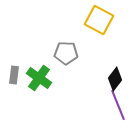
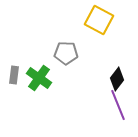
black diamond: moved 2 px right
